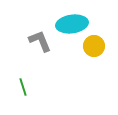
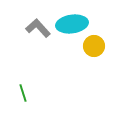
gray L-shape: moved 2 px left, 13 px up; rotated 20 degrees counterclockwise
green line: moved 6 px down
